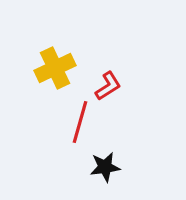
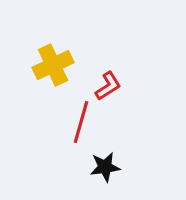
yellow cross: moved 2 px left, 3 px up
red line: moved 1 px right
